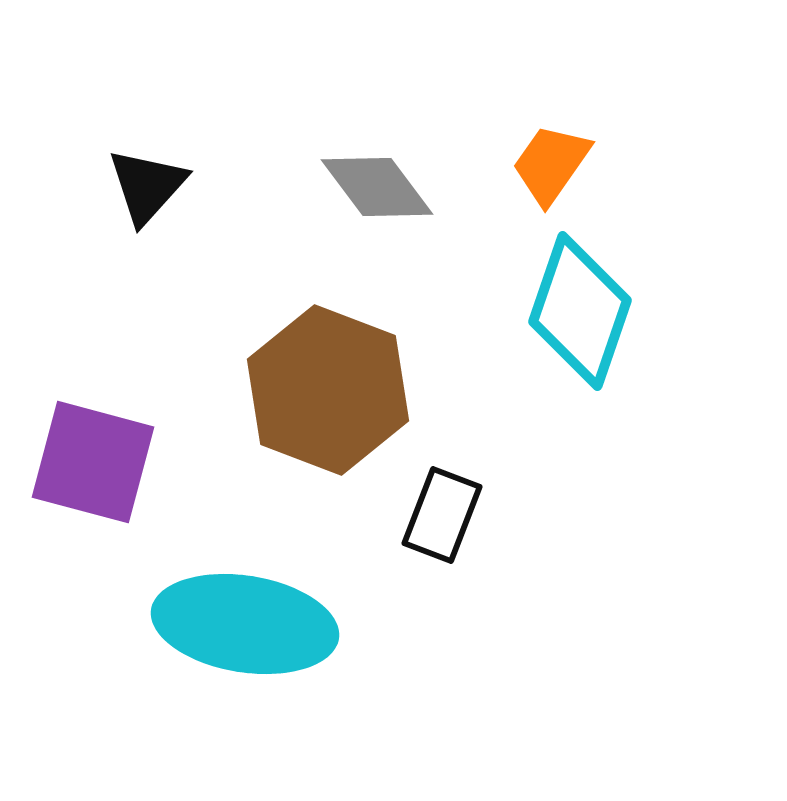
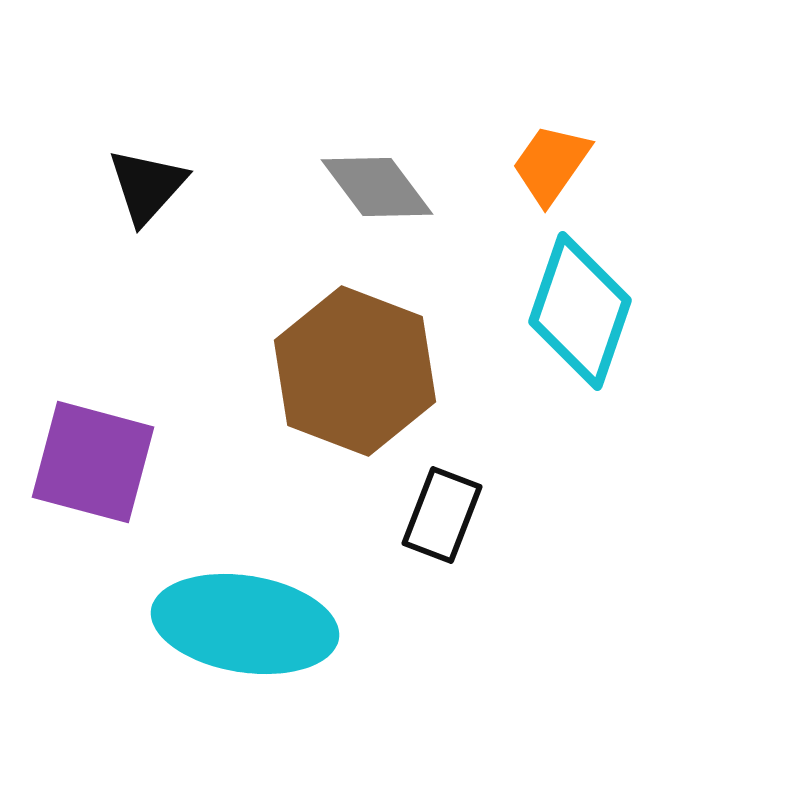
brown hexagon: moved 27 px right, 19 px up
